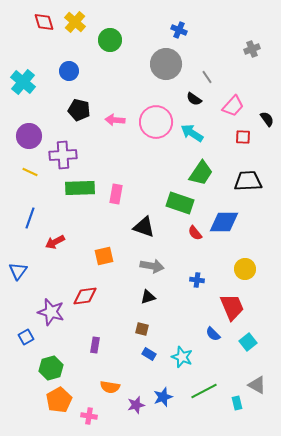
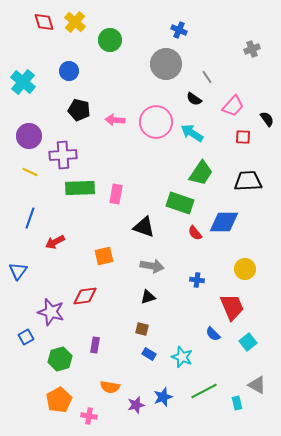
green hexagon at (51, 368): moved 9 px right, 9 px up
